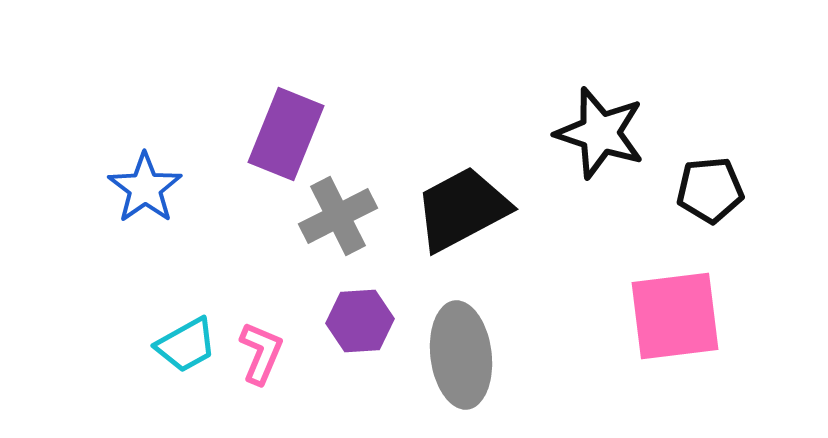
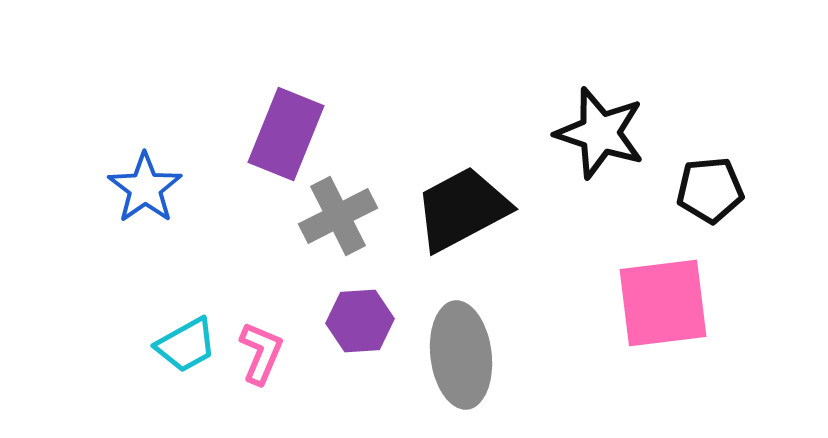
pink square: moved 12 px left, 13 px up
